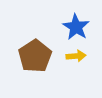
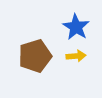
brown pentagon: rotated 16 degrees clockwise
